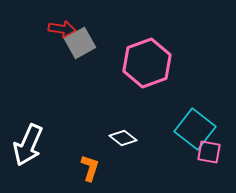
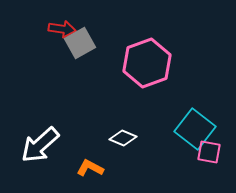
white diamond: rotated 16 degrees counterclockwise
white arrow: moved 12 px right; rotated 24 degrees clockwise
orange L-shape: rotated 80 degrees counterclockwise
